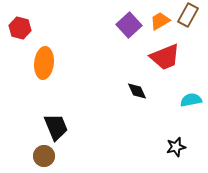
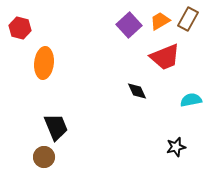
brown rectangle: moved 4 px down
brown circle: moved 1 px down
